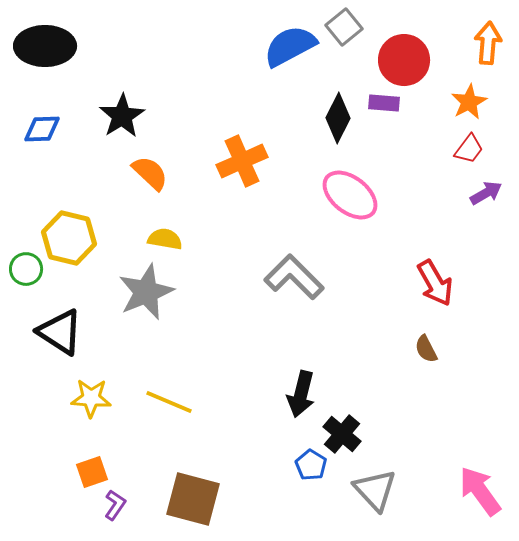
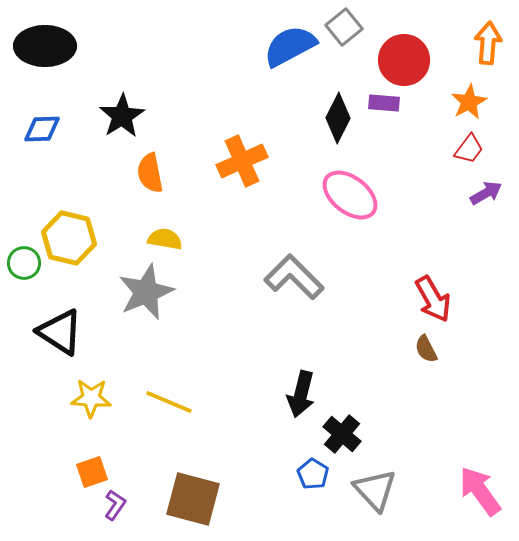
orange semicircle: rotated 144 degrees counterclockwise
green circle: moved 2 px left, 6 px up
red arrow: moved 2 px left, 16 px down
blue pentagon: moved 2 px right, 9 px down
